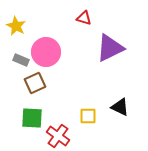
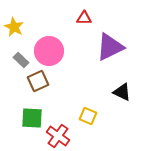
red triangle: rotated 14 degrees counterclockwise
yellow star: moved 2 px left, 1 px down
purple triangle: moved 1 px up
pink circle: moved 3 px right, 1 px up
gray rectangle: rotated 21 degrees clockwise
brown square: moved 3 px right, 2 px up
black triangle: moved 2 px right, 15 px up
yellow square: rotated 24 degrees clockwise
